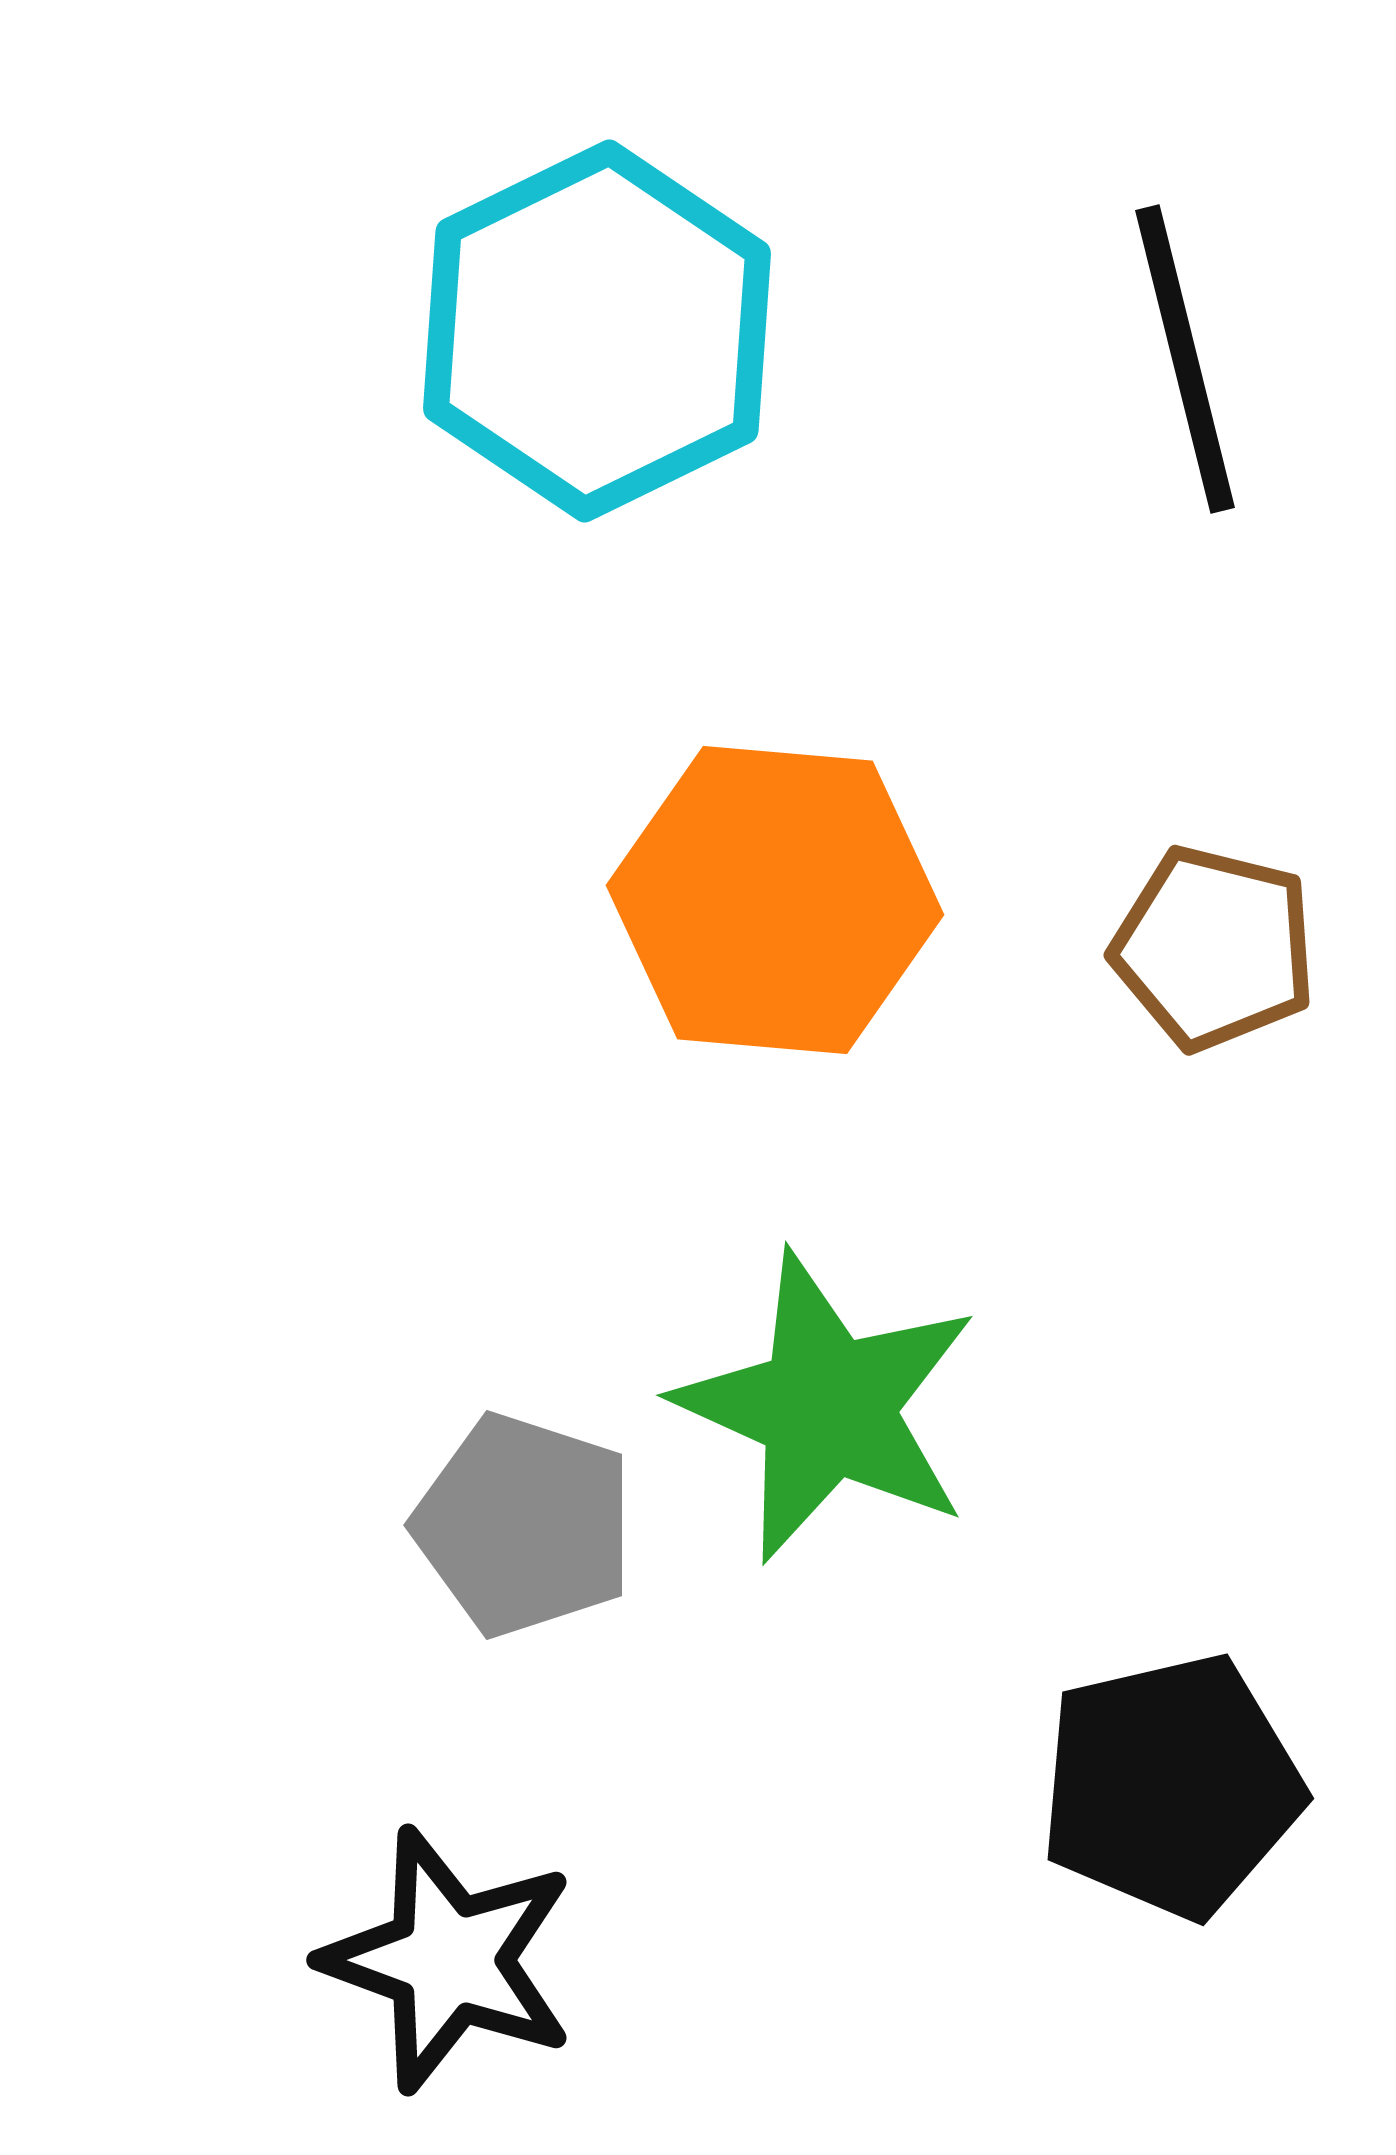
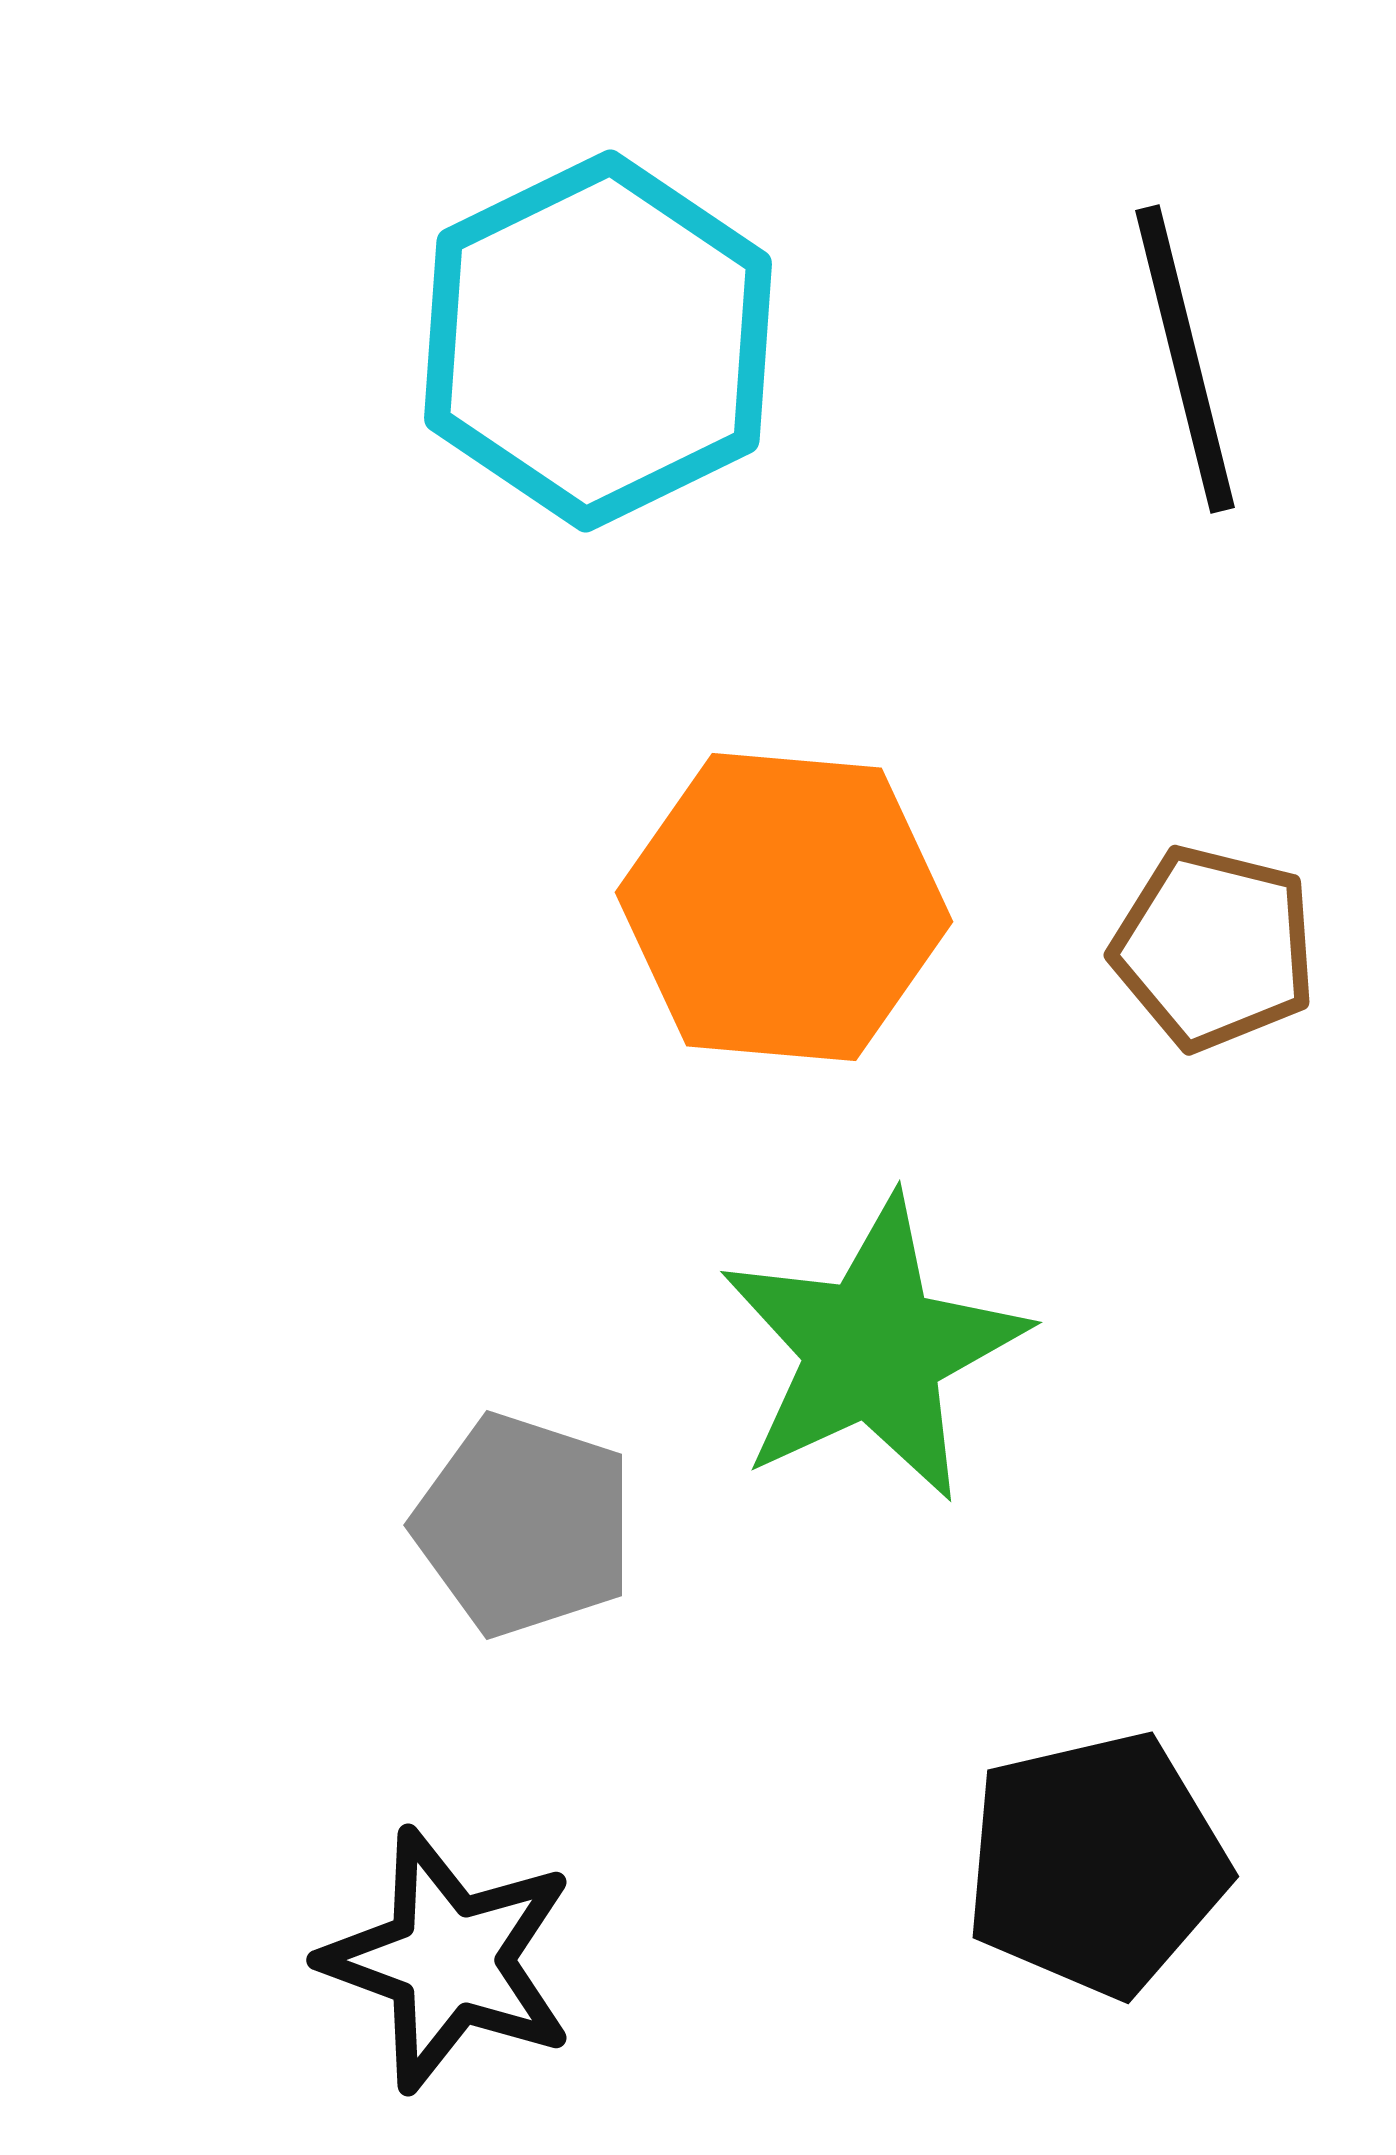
cyan hexagon: moved 1 px right, 10 px down
orange hexagon: moved 9 px right, 7 px down
green star: moved 46 px right, 58 px up; rotated 23 degrees clockwise
black pentagon: moved 75 px left, 78 px down
